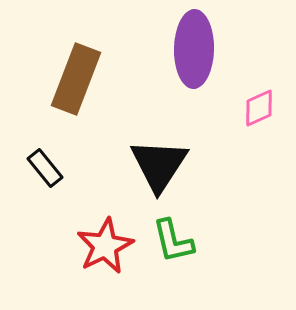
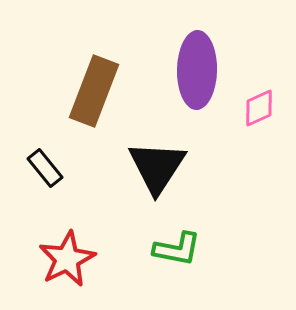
purple ellipse: moved 3 px right, 21 px down
brown rectangle: moved 18 px right, 12 px down
black triangle: moved 2 px left, 2 px down
green L-shape: moved 4 px right, 8 px down; rotated 66 degrees counterclockwise
red star: moved 38 px left, 13 px down
